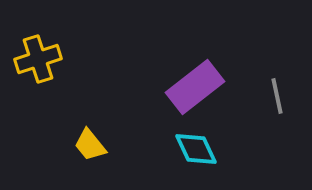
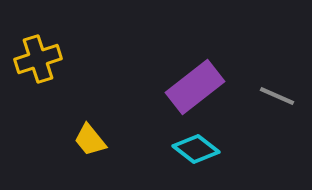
gray line: rotated 54 degrees counterclockwise
yellow trapezoid: moved 5 px up
cyan diamond: rotated 27 degrees counterclockwise
